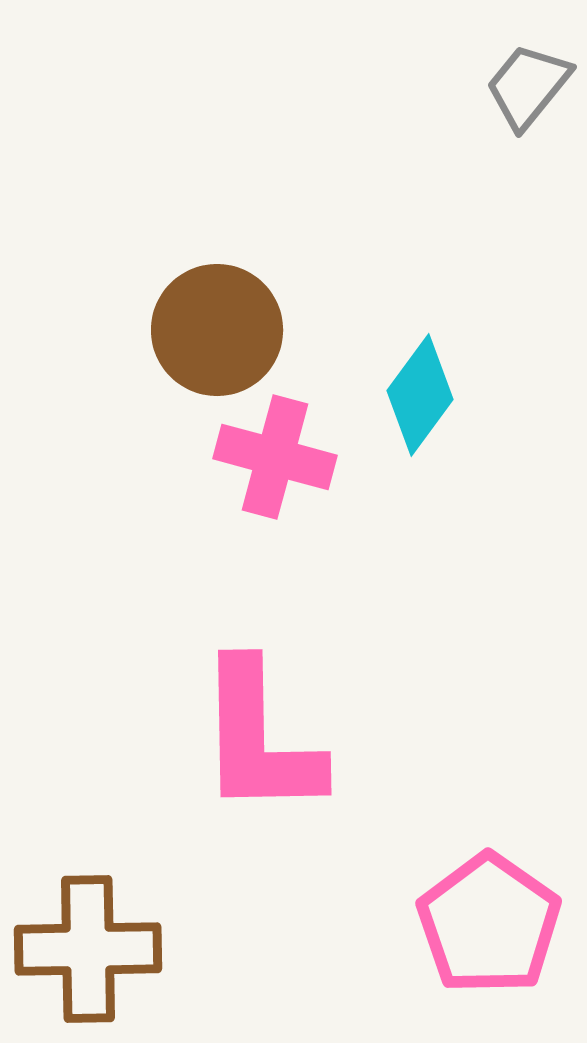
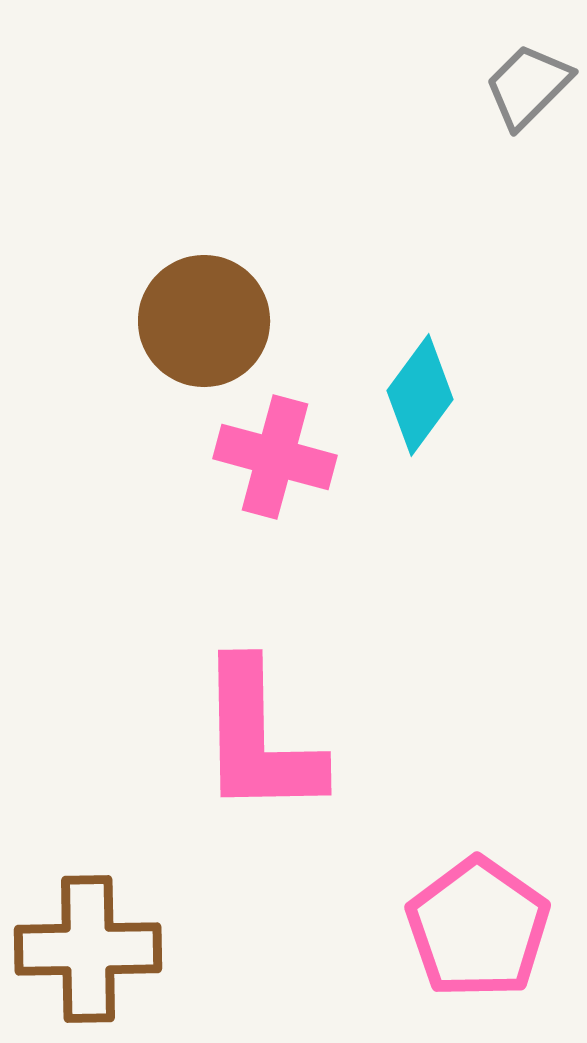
gray trapezoid: rotated 6 degrees clockwise
brown circle: moved 13 px left, 9 px up
pink pentagon: moved 11 px left, 4 px down
